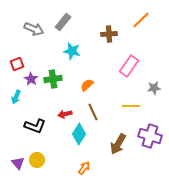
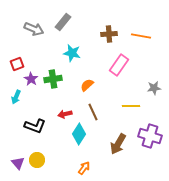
orange line: moved 16 px down; rotated 54 degrees clockwise
cyan star: moved 2 px down
pink rectangle: moved 10 px left, 1 px up
